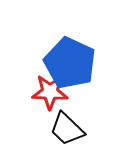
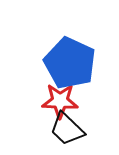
red star: moved 10 px right, 9 px down
